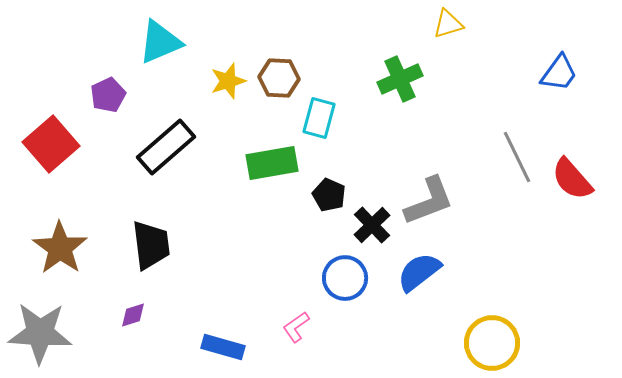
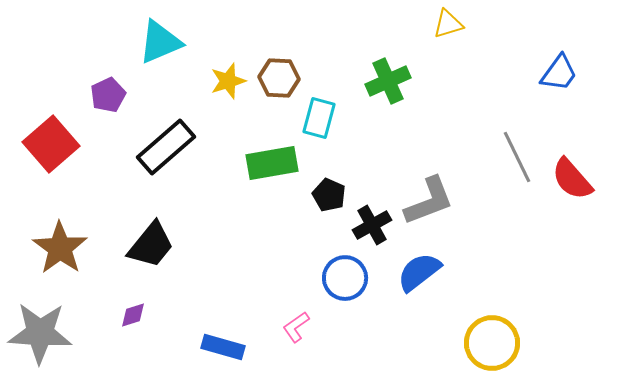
green cross: moved 12 px left, 2 px down
black cross: rotated 15 degrees clockwise
black trapezoid: rotated 46 degrees clockwise
